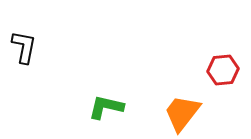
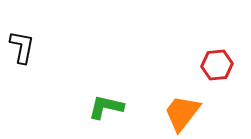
black L-shape: moved 2 px left
red hexagon: moved 6 px left, 5 px up
